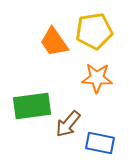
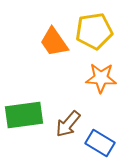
orange star: moved 4 px right
green rectangle: moved 8 px left, 9 px down
blue rectangle: rotated 20 degrees clockwise
